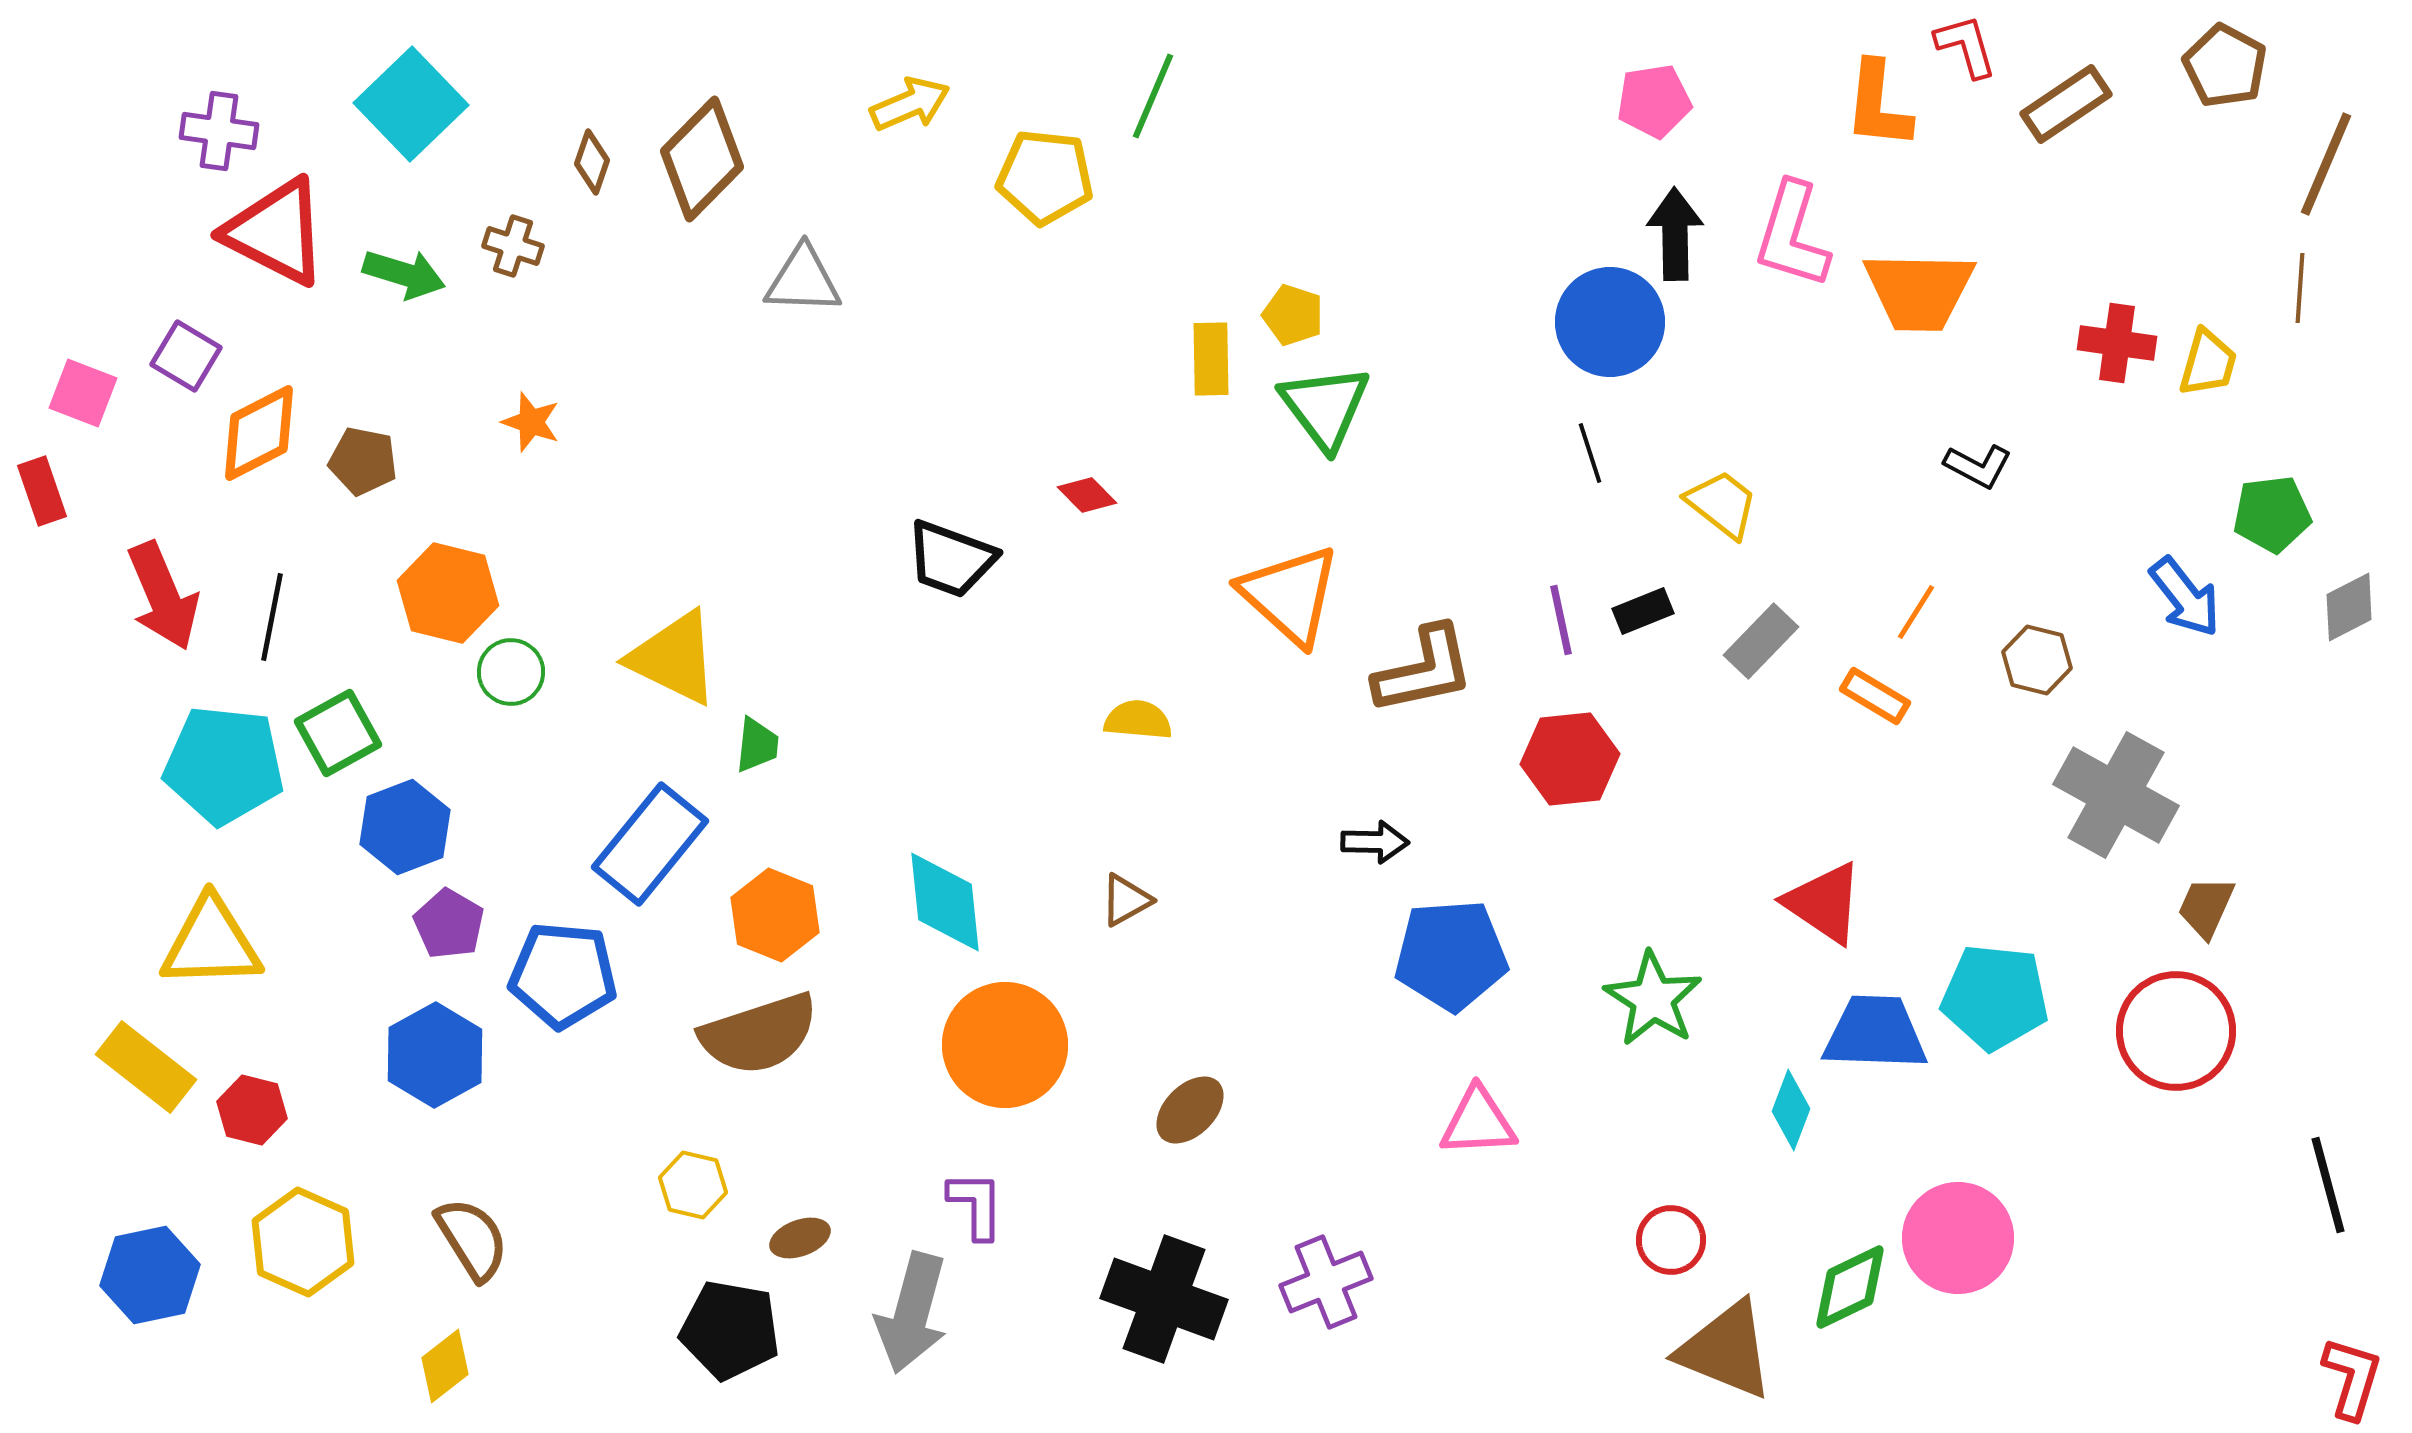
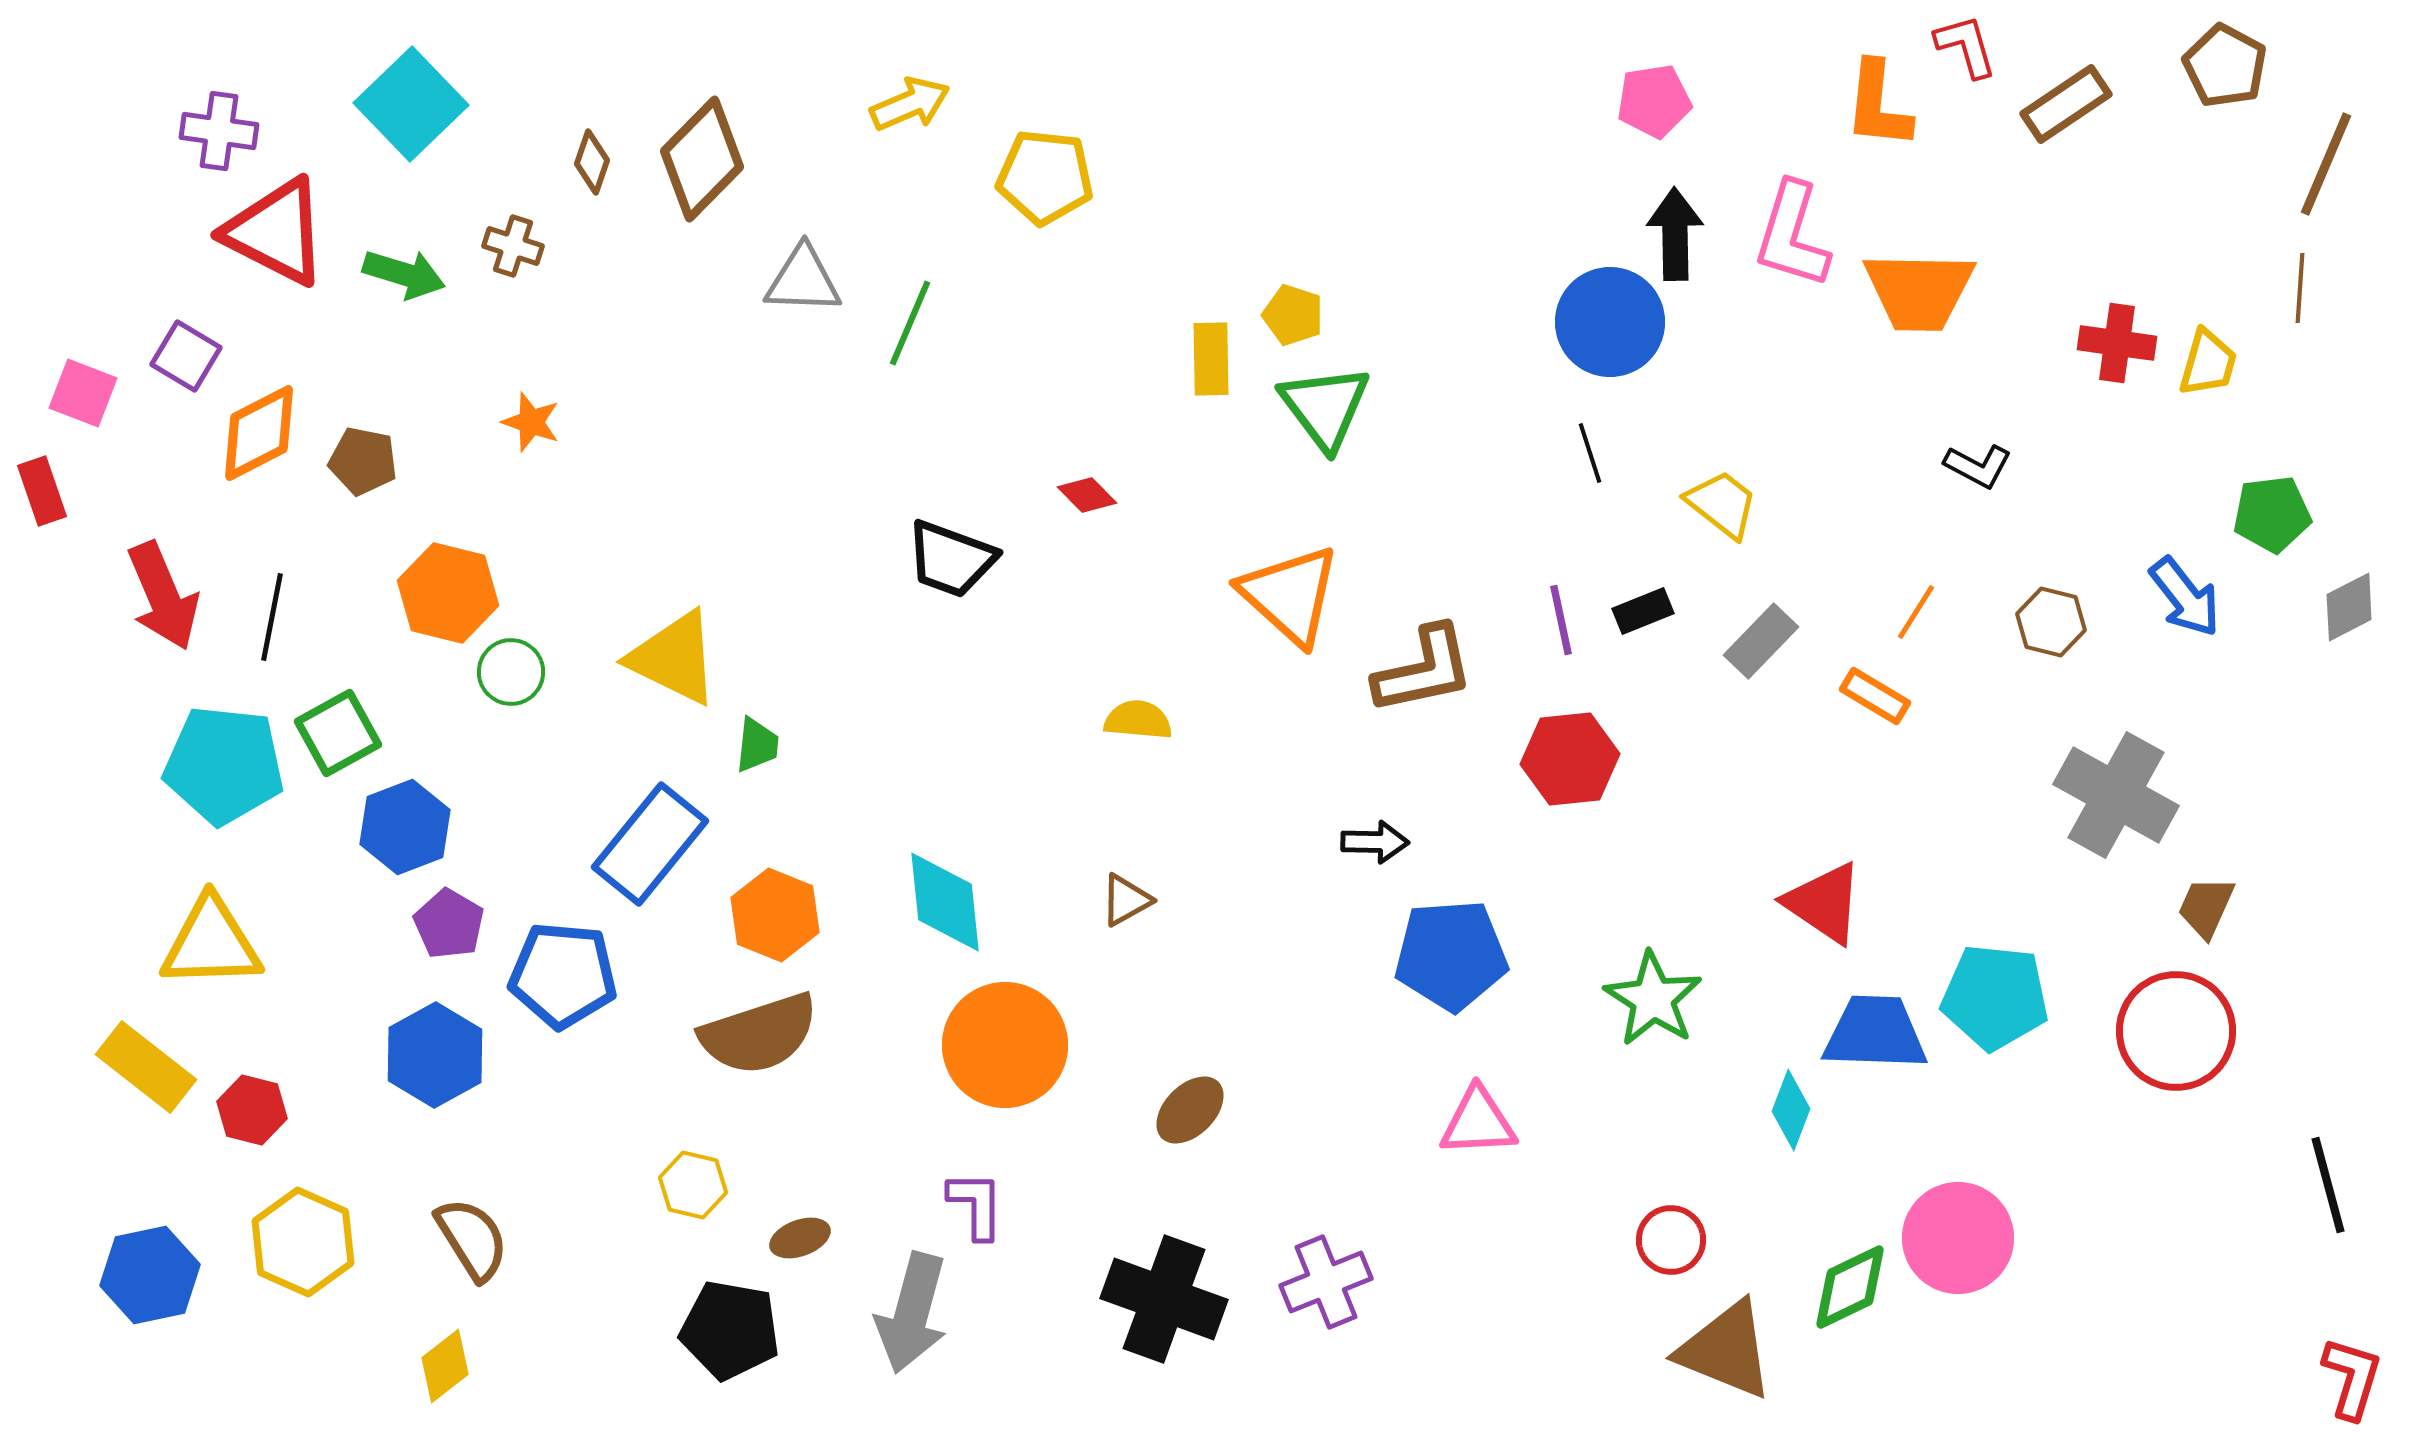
green line at (1153, 96): moved 243 px left, 227 px down
brown hexagon at (2037, 660): moved 14 px right, 38 px up
